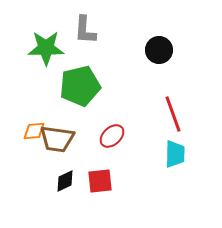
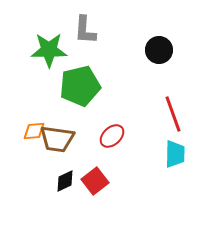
green star: moved 3 px right, 2 px down
red square: moved 5 px left; rotated 32 degrees counterclockwise
